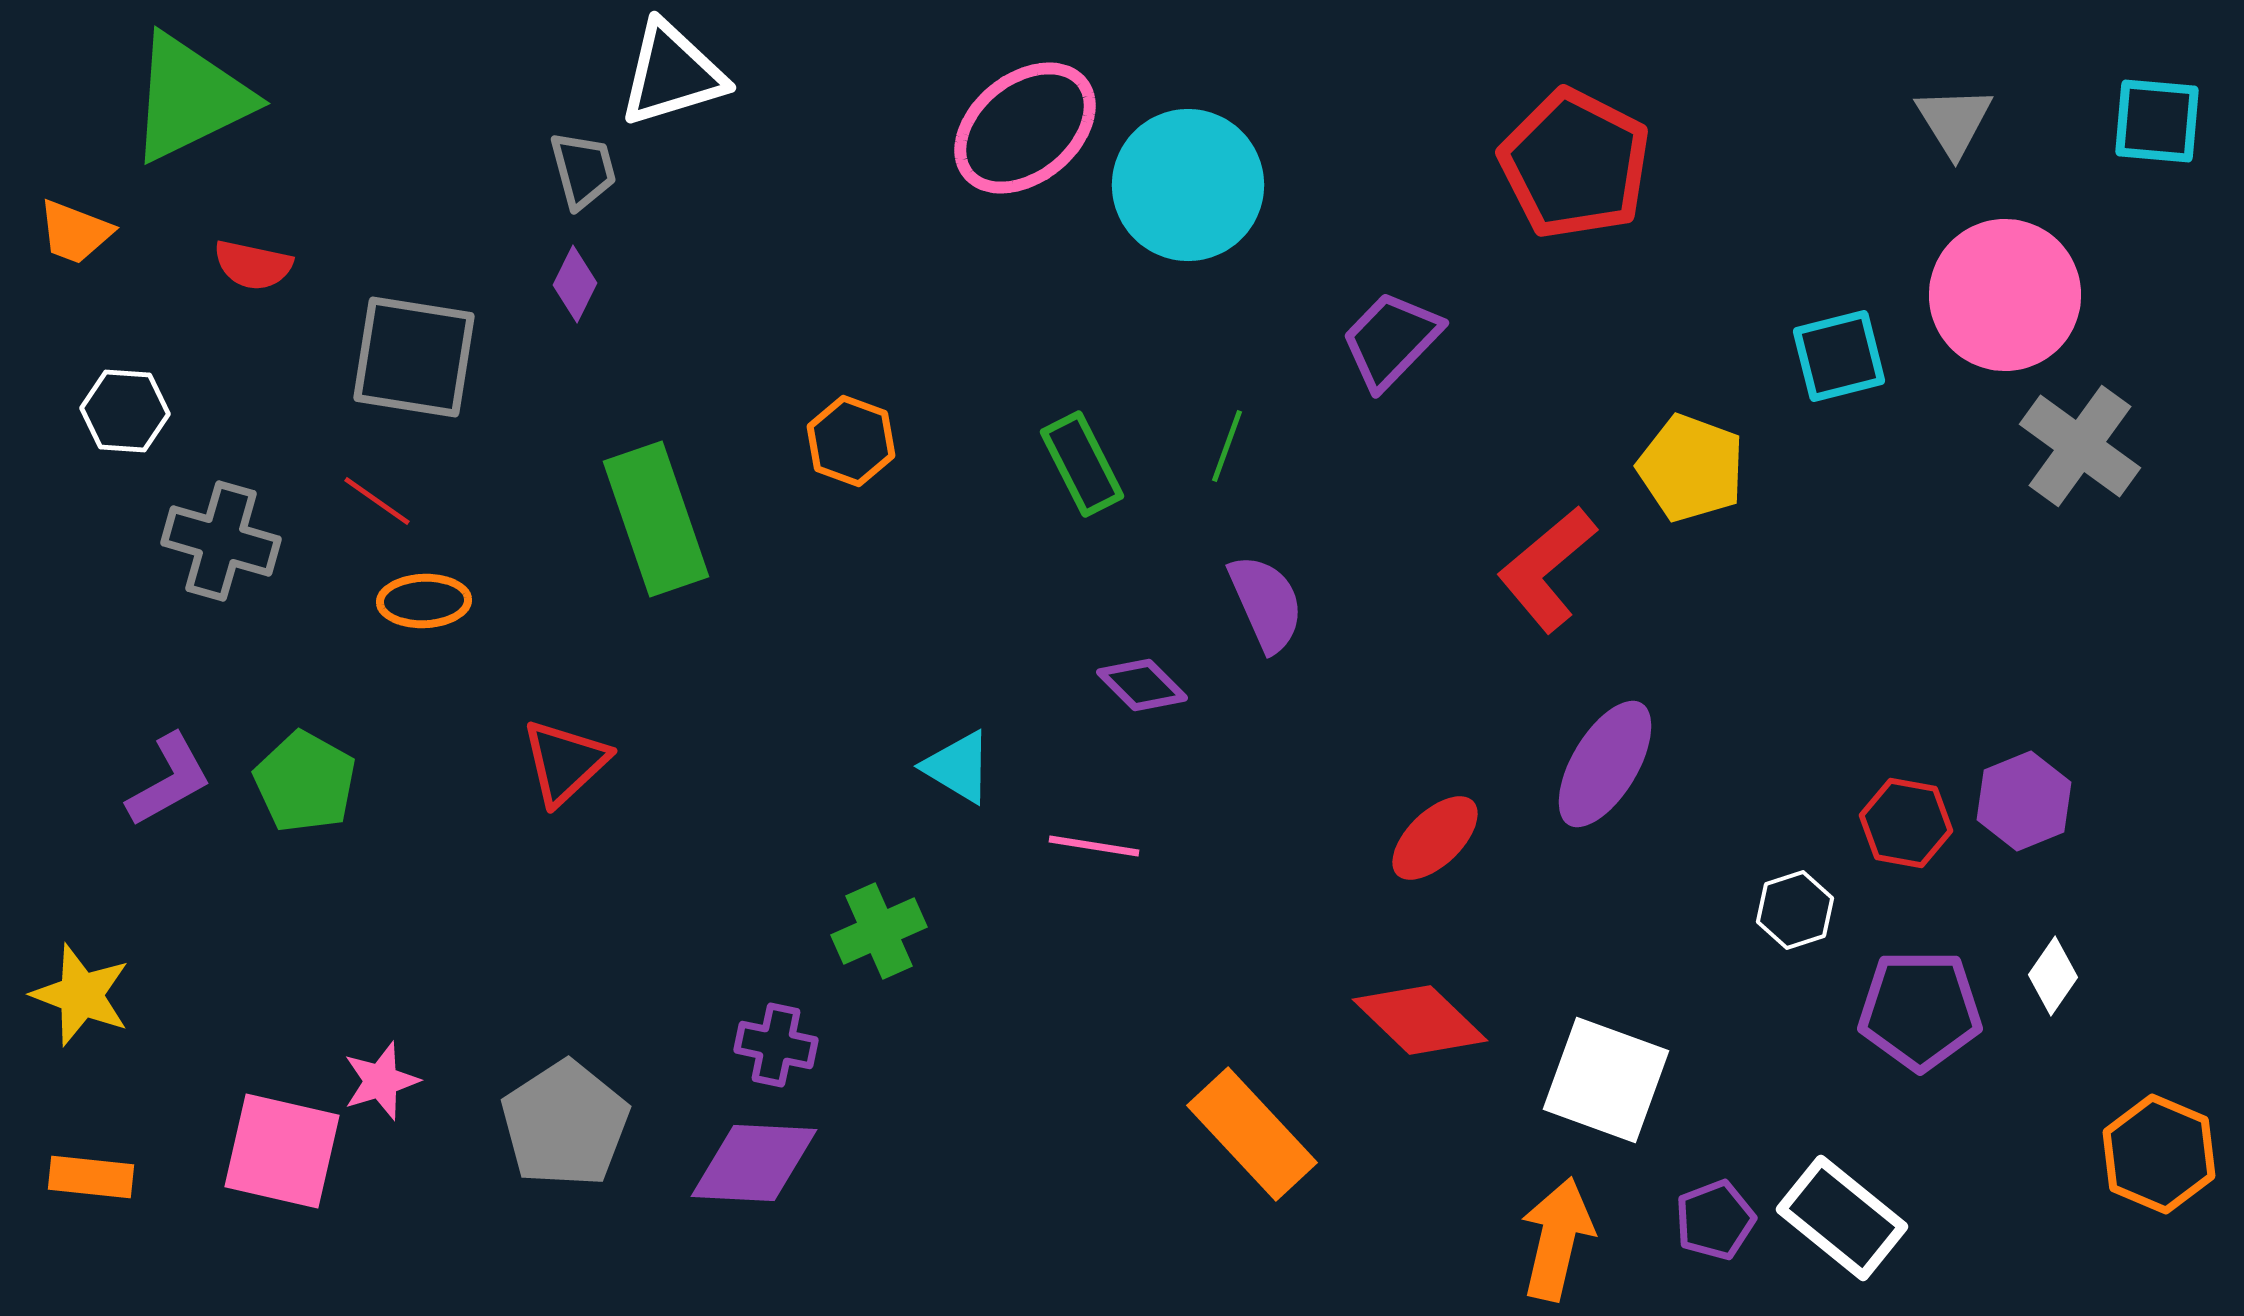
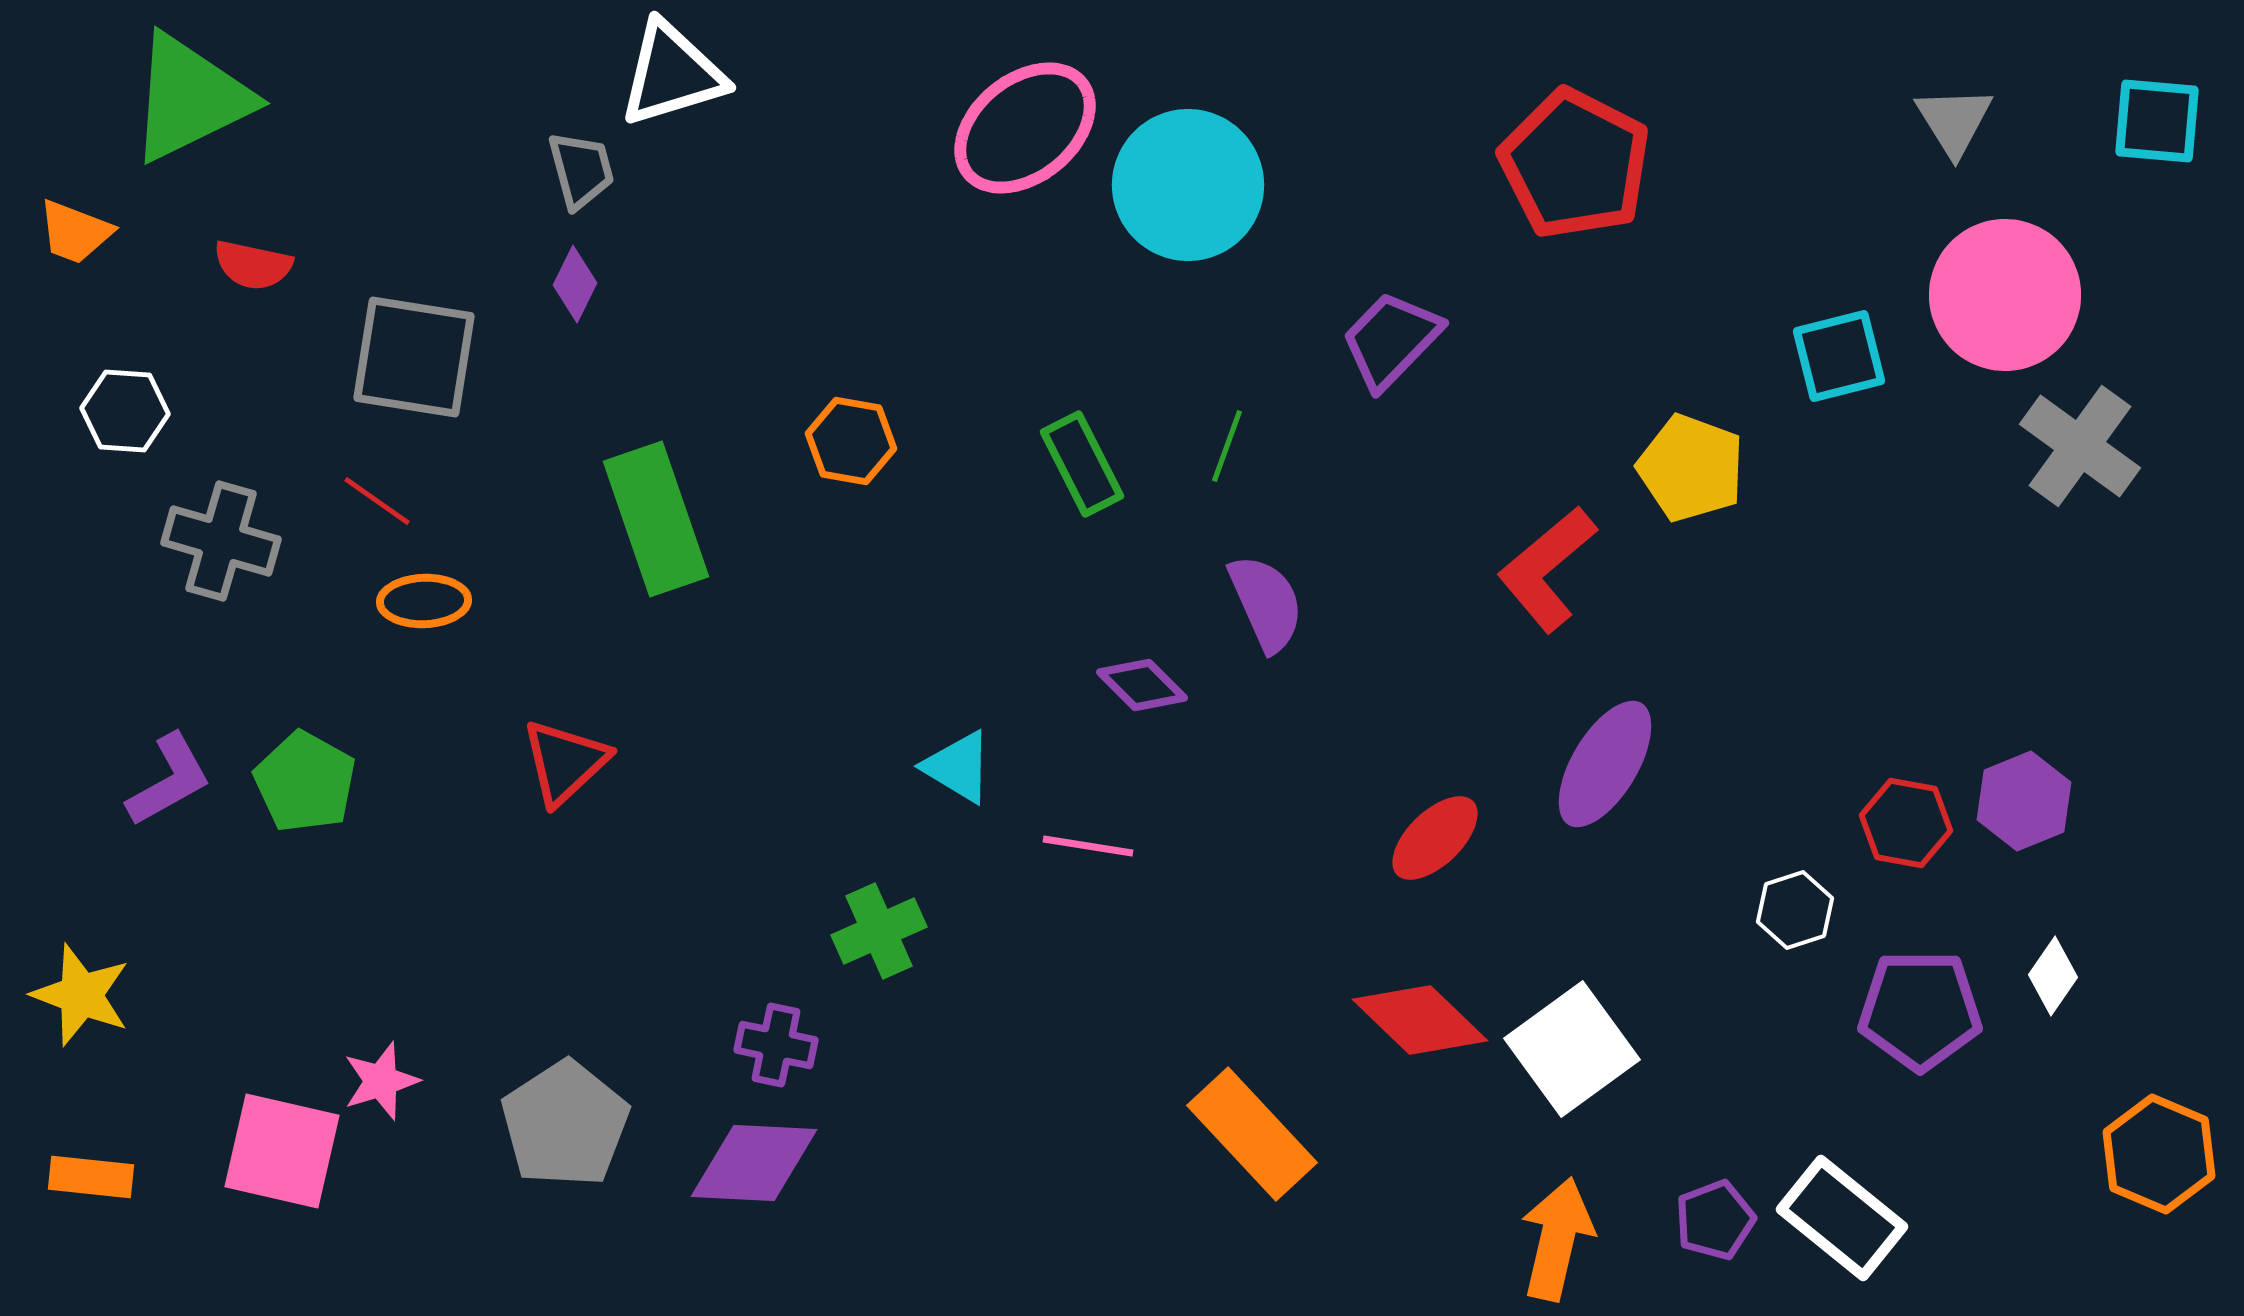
gray trapezoid at (583, 170): moved 2 px left
orange hexagon at (851, 441): rotated 10 degrees counterclockwise
pink line at (1094, 846): moved 6 px left
white square at (1606, 1080): moved 34 px left, 31 px up; rotated 34 degrees clockwise
